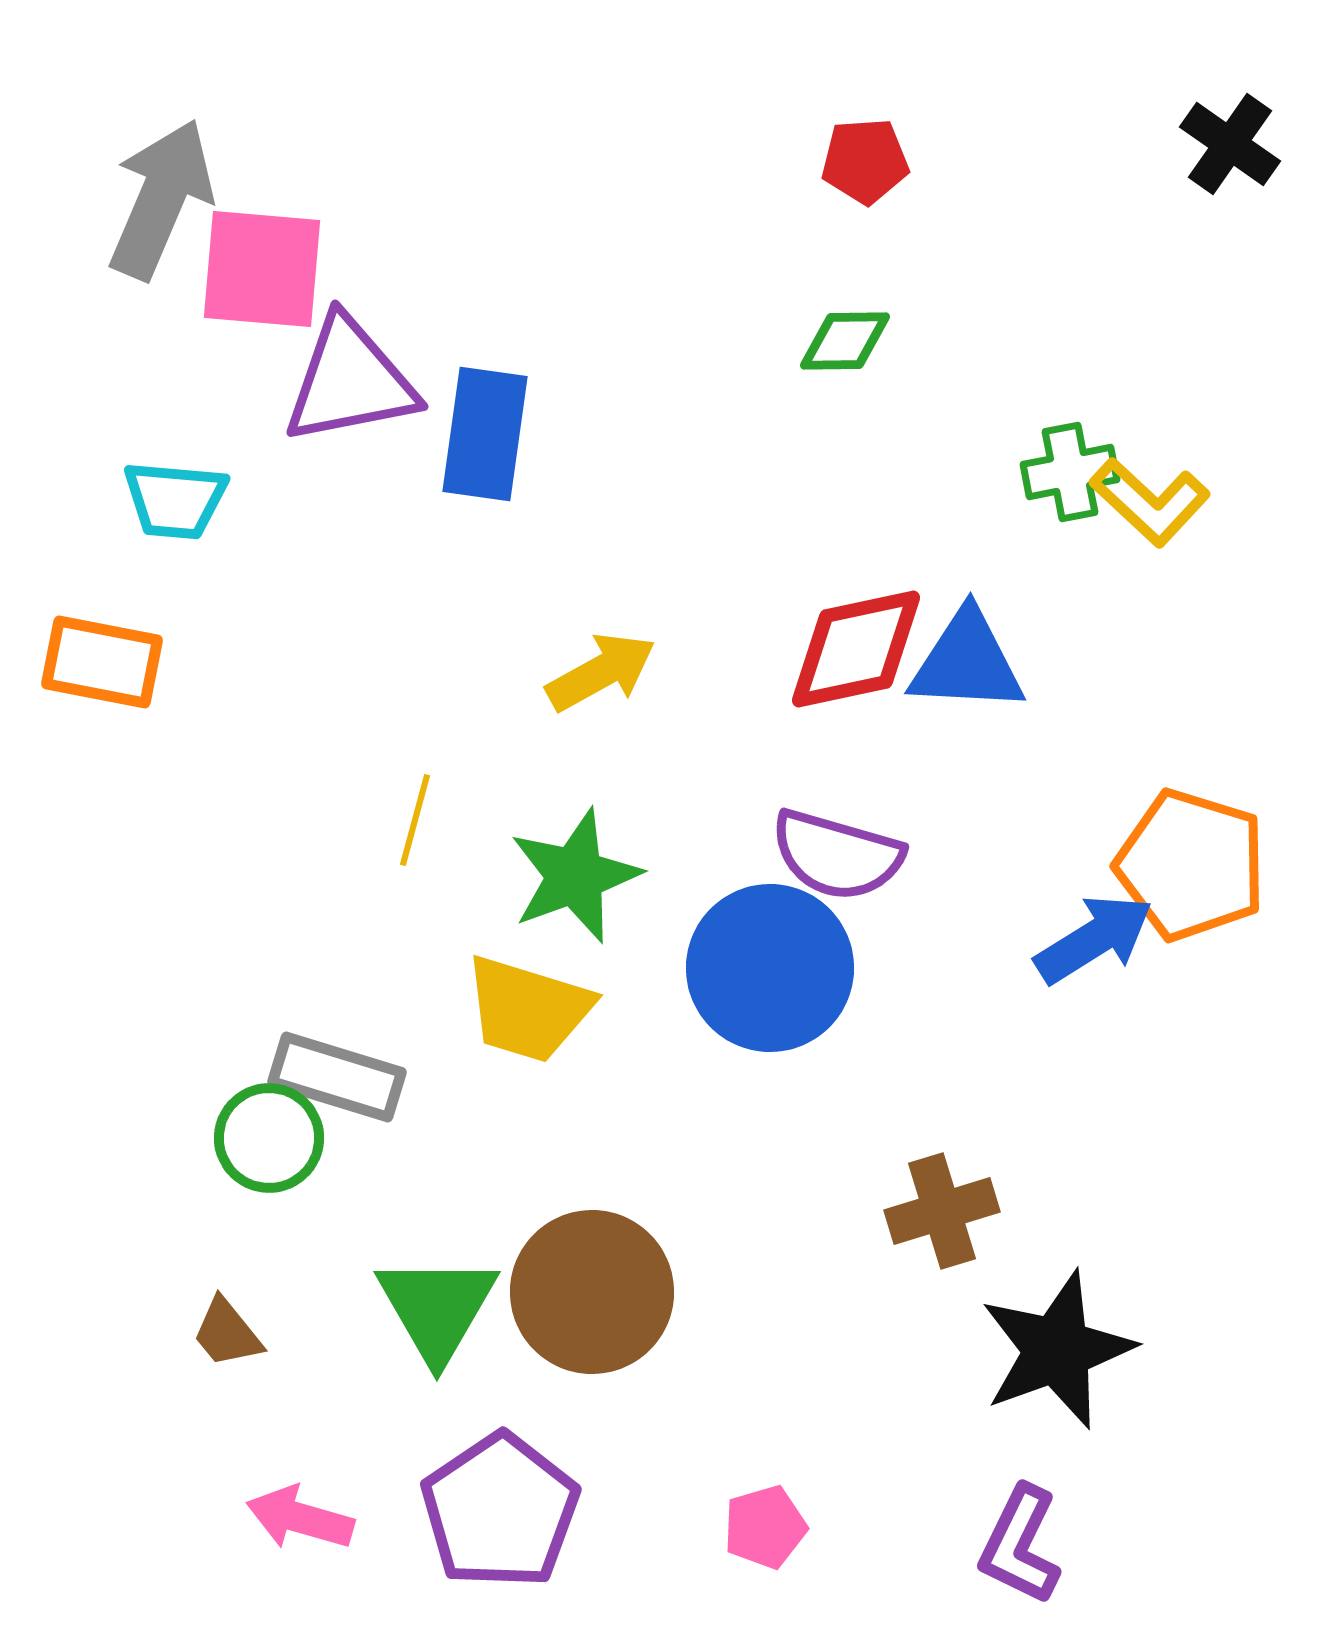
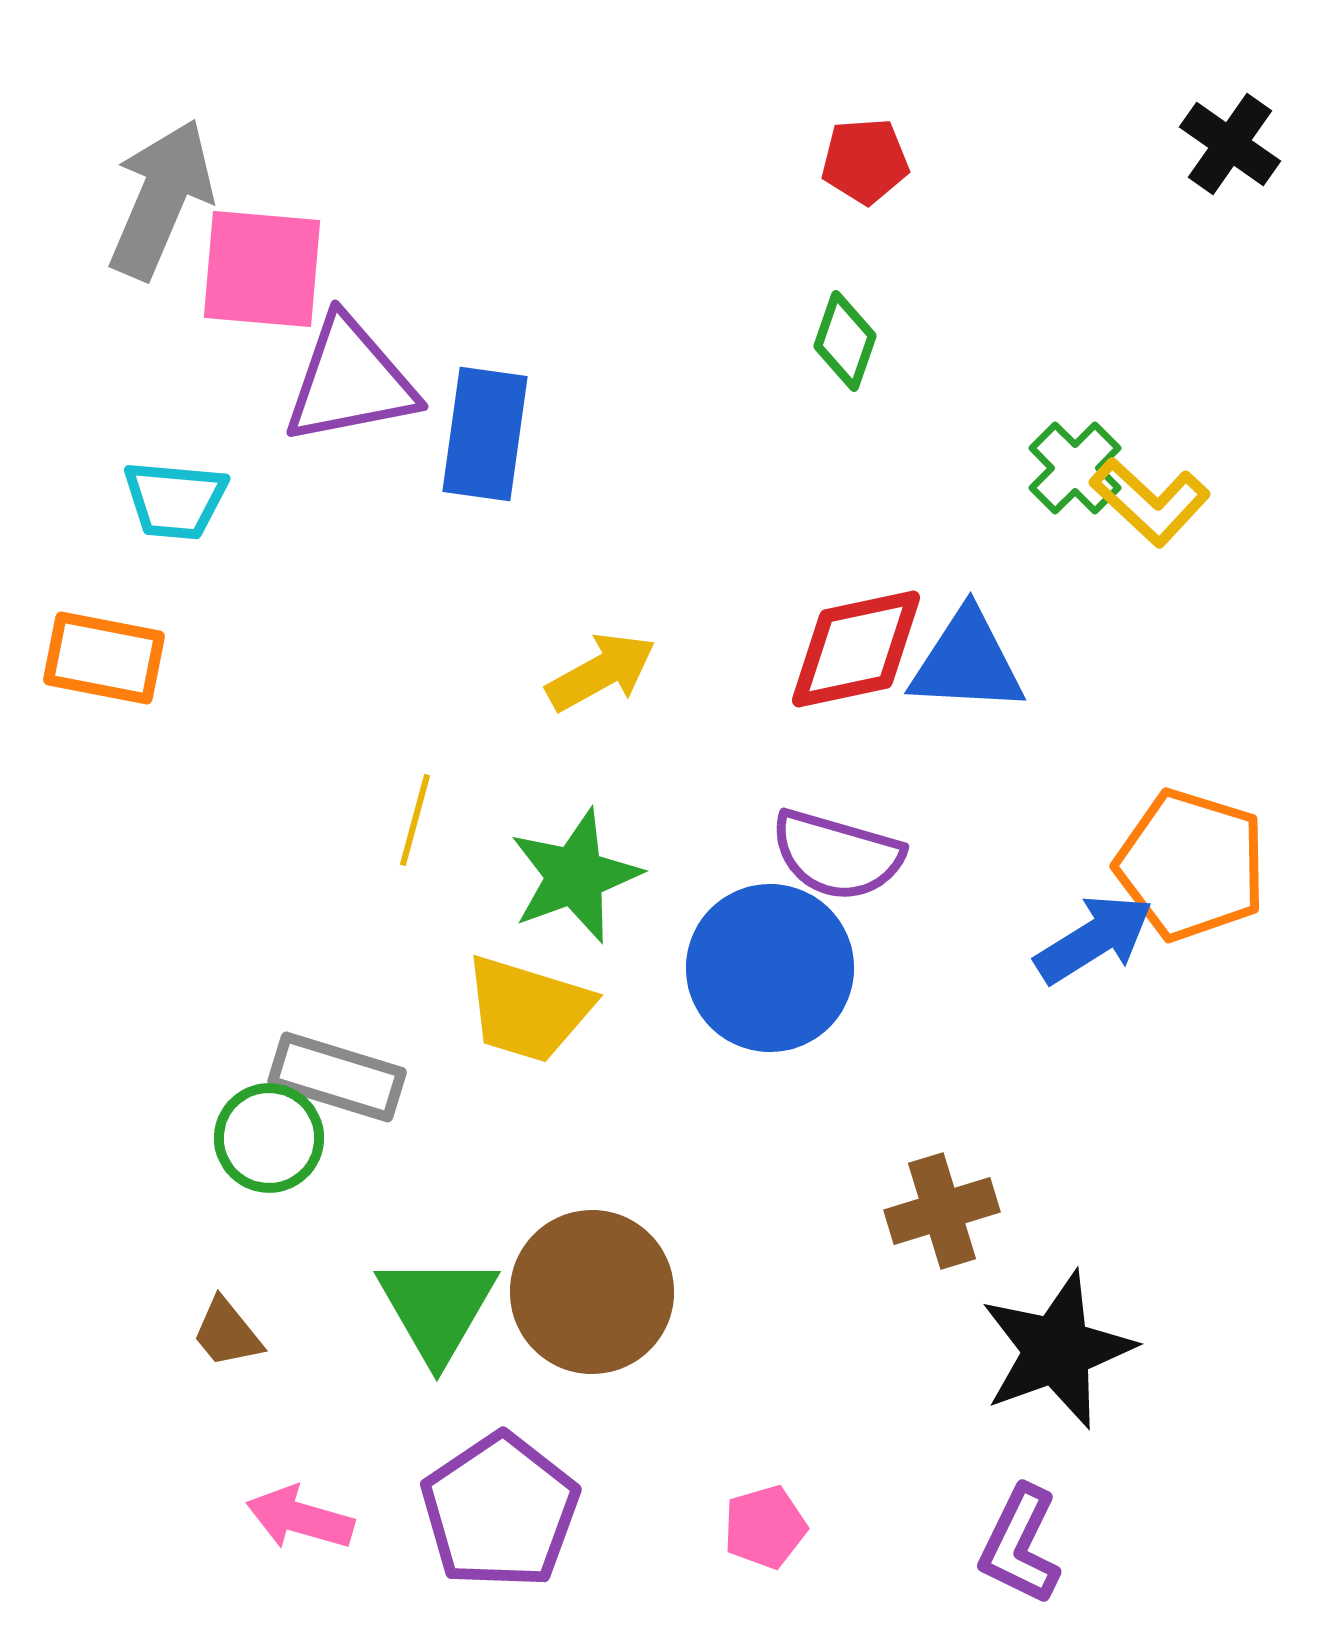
green diamond: rotated 70 degrees counterclockwise
green cross: moved 5 px right, 4 px up; rotated 34 degrees counterclockwise
orange rectangle: moved 2 px right, 4 px up
